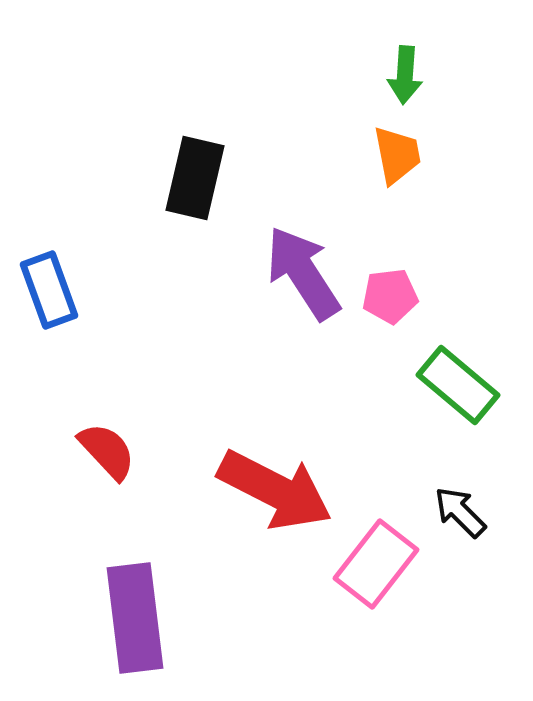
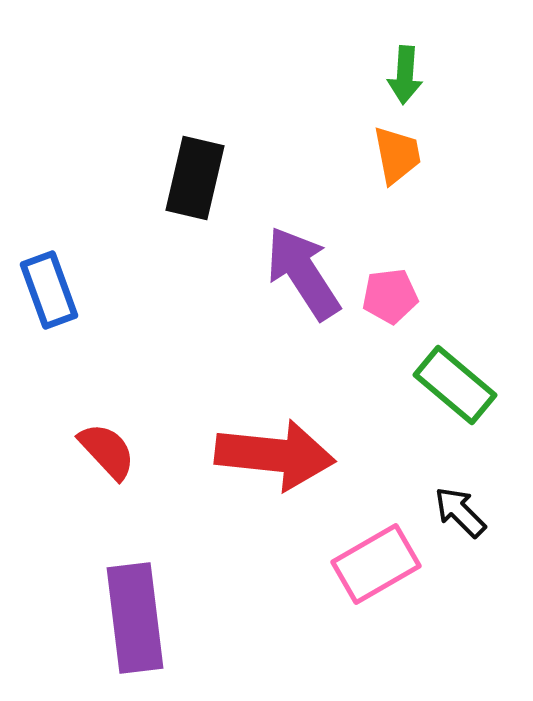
green rectangle: moved 3 px left
red arrow: moved 35 px up; rotated 21 degrees counterclockwise
pink rectangle: rotated 22 degrees clockwise
